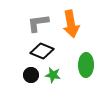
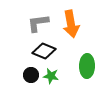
black diamond: moved 2 px right
green ellipse: moved 1 px right, 1 px down
green star: moved 2 px left, 1 px down
